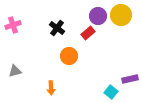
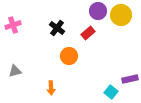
purple circle: moved 5 px up
